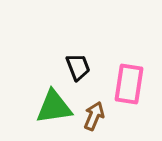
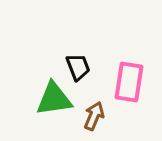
pink rectangle: moved 2 px up
green triangle: moved 8 px up
